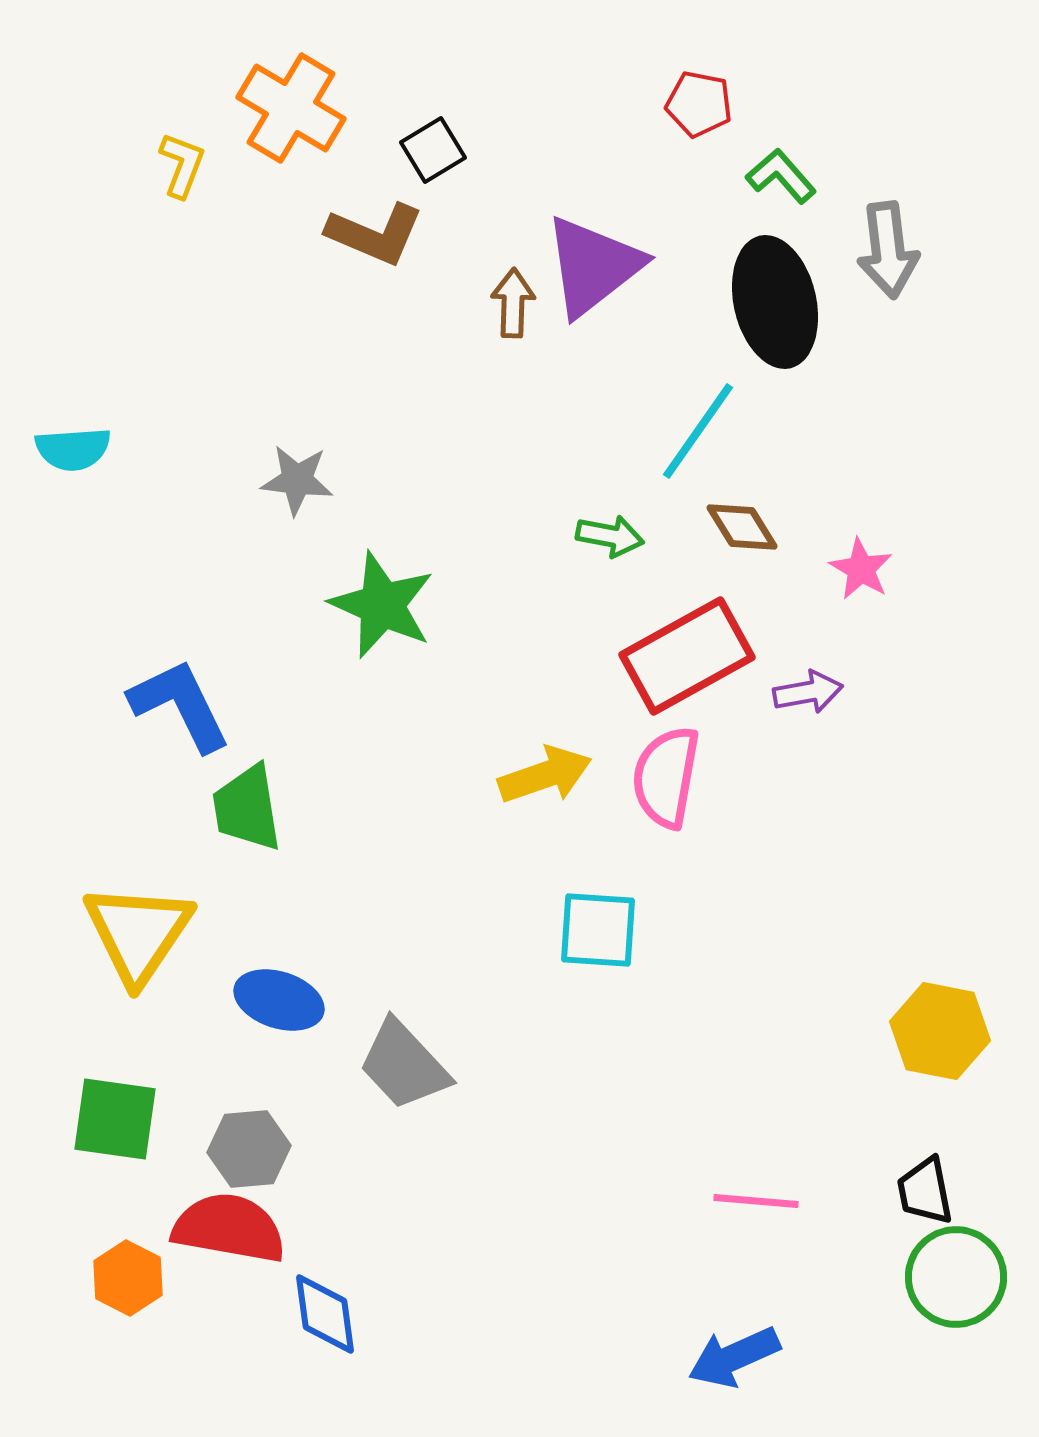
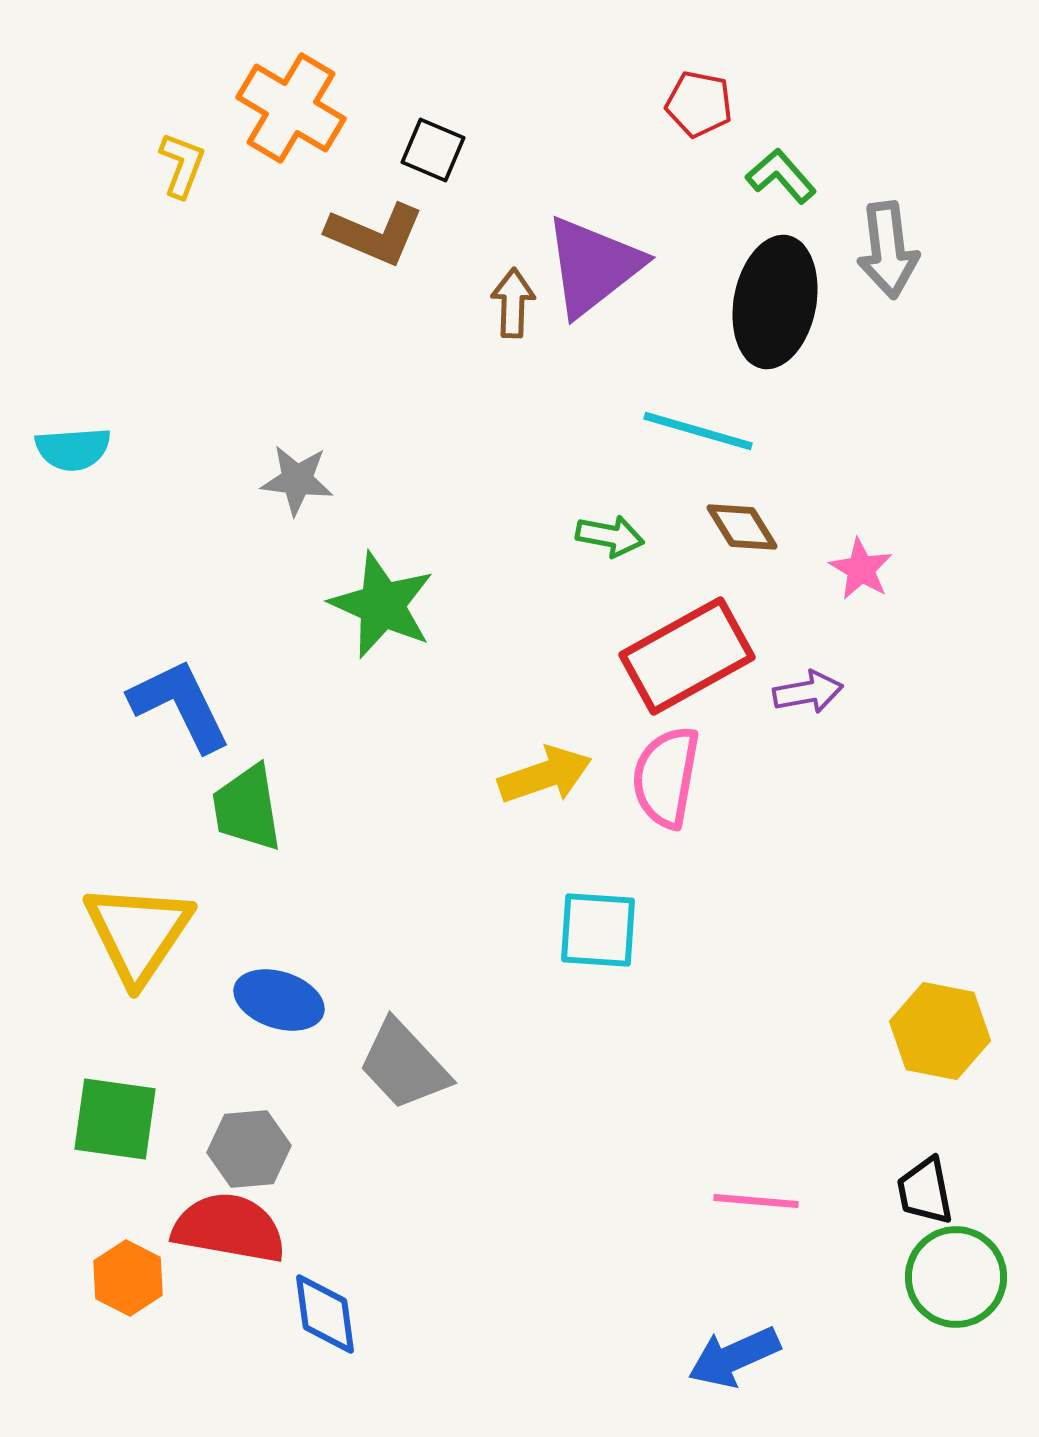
black square: rotated 36 degrees counterclockwise
black ellipse: rotated 24 degrees clockwise
cyan line: rotated 71 degrees clockwise
